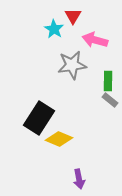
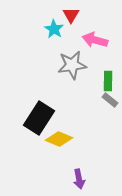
red triangle: moved 2 px left, 1 px up
